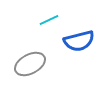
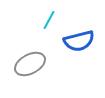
cyan line: rotated 36 degrees counterclockwise
